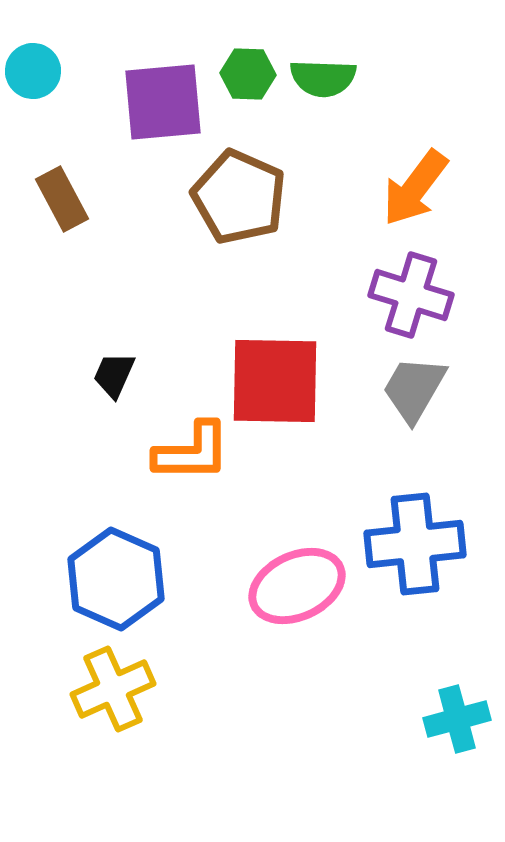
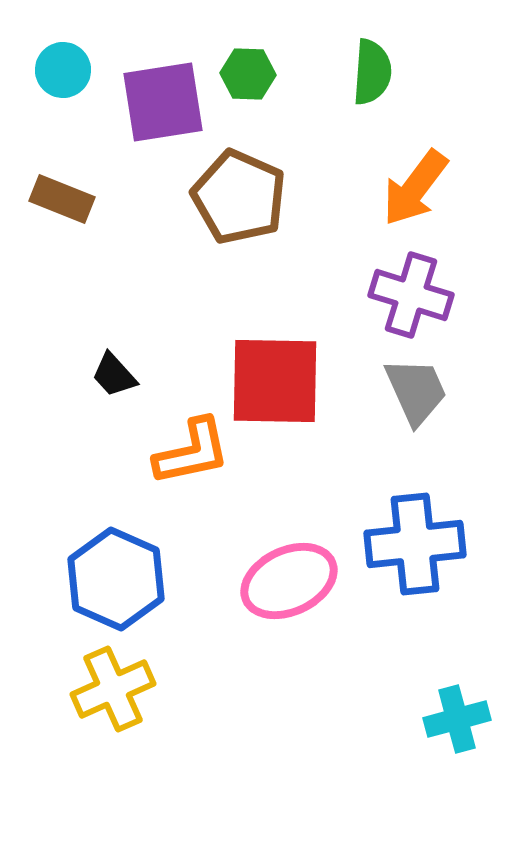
cyan circle: moved 30 px right, 1 px up
green semicircle: moved 49 px right, 6 px up; rotated 88 degrees counterclockwise
purple square: rotated 4 degrees counterclockwise
brown rectangle: rotated 40 degrees counterclockwise
black trapezoid: rotated 66 degrees counterclockwise
gray trapezoid: moved 2 px right, 2 px down; rotated 126 degrees clockwise
orange L-shape: rotated 12 degrees counterclockwise
pink ellipse: moved 8 px left, 5 px up
